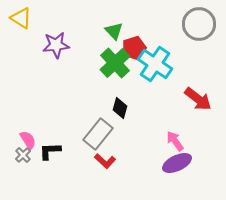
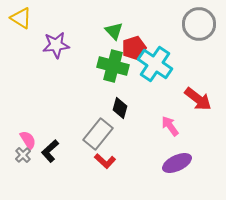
green cross: moved 2 px left, 3 px down; rotated 32 degrees counterclockwise
pink arrow: moved 5 px left, 15 px up
black L-shape: rotated 40 degrees counterclockwise
